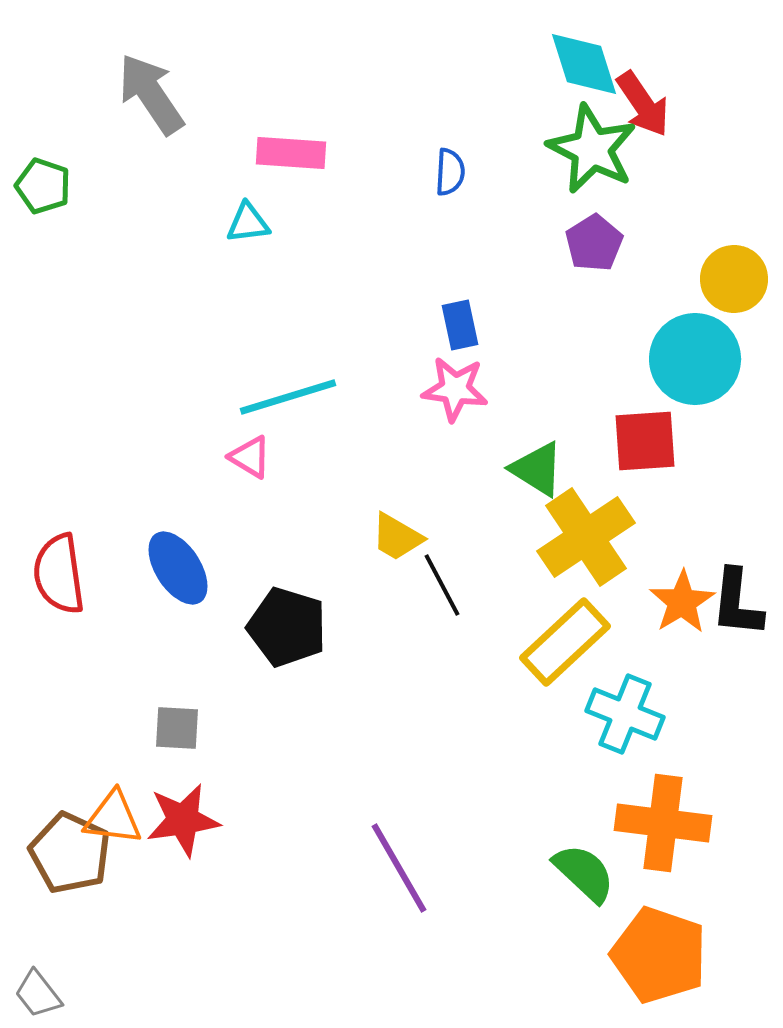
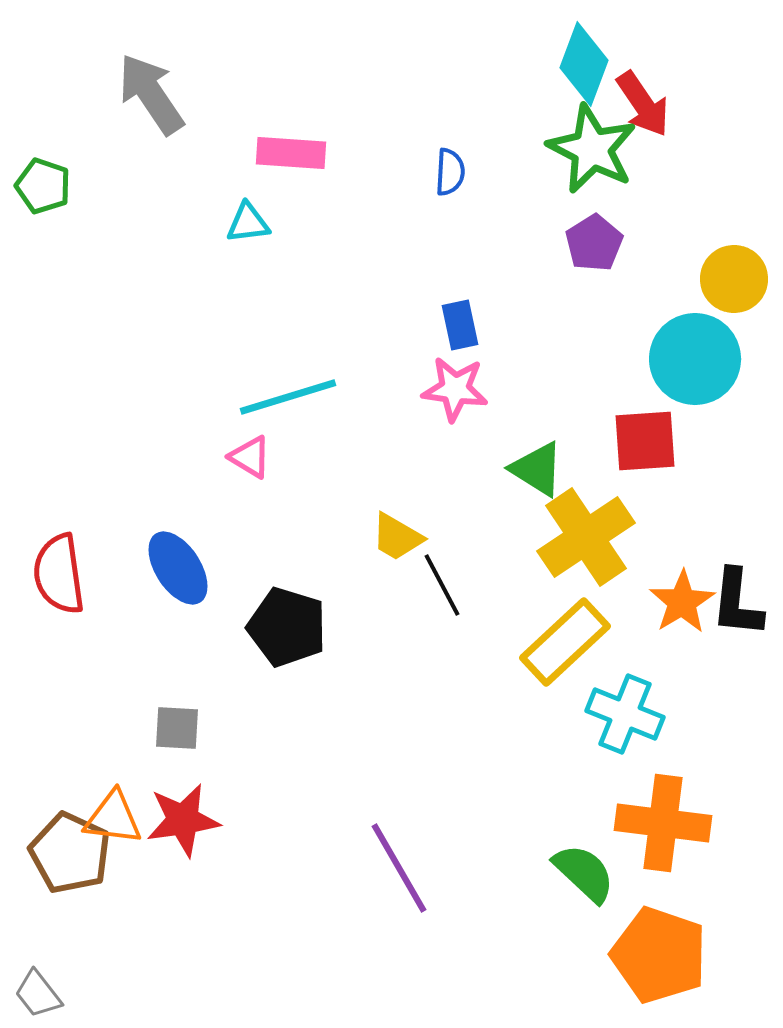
cyan diamond: rotated 38 degrees clockwise
